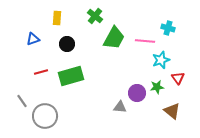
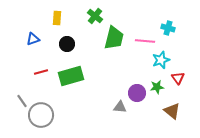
green trapezoid: rotated 15 degrees counterclockwise
gray circle: moved 4 px left, 1 px up
